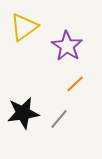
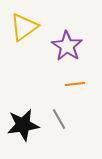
orange line: rotated 36 degrees clockwise
black star: moved 12 px down
gray line: rotated 70 degrees counterclockwise
